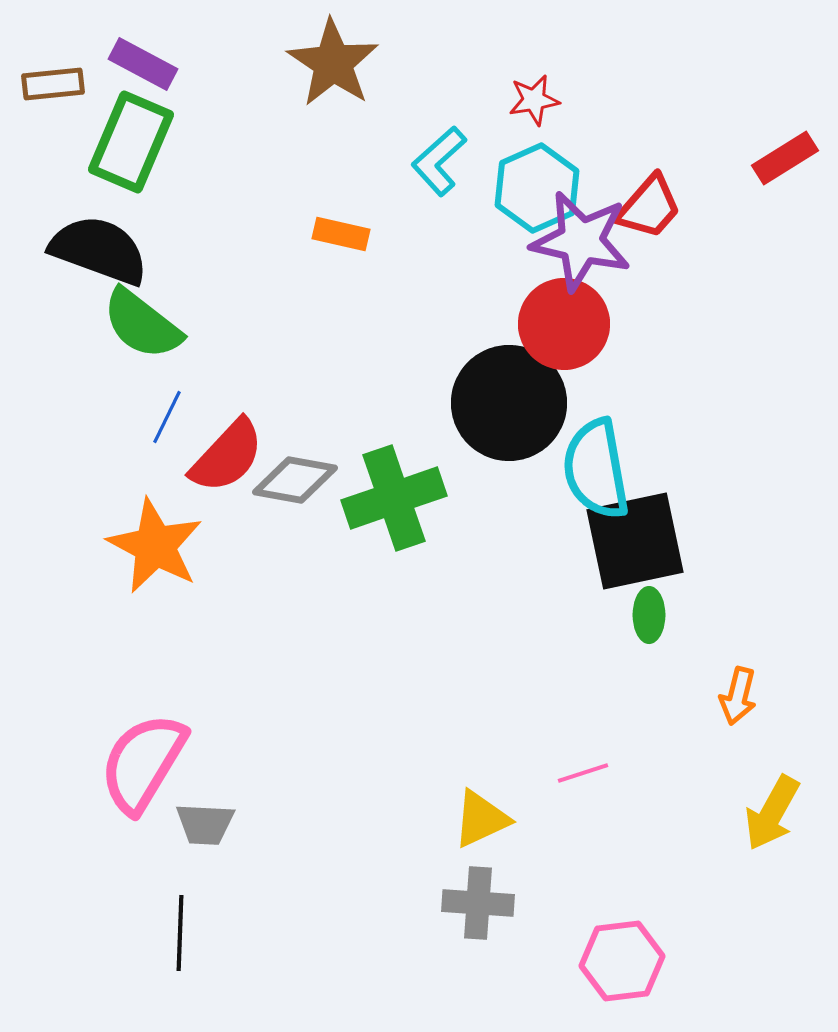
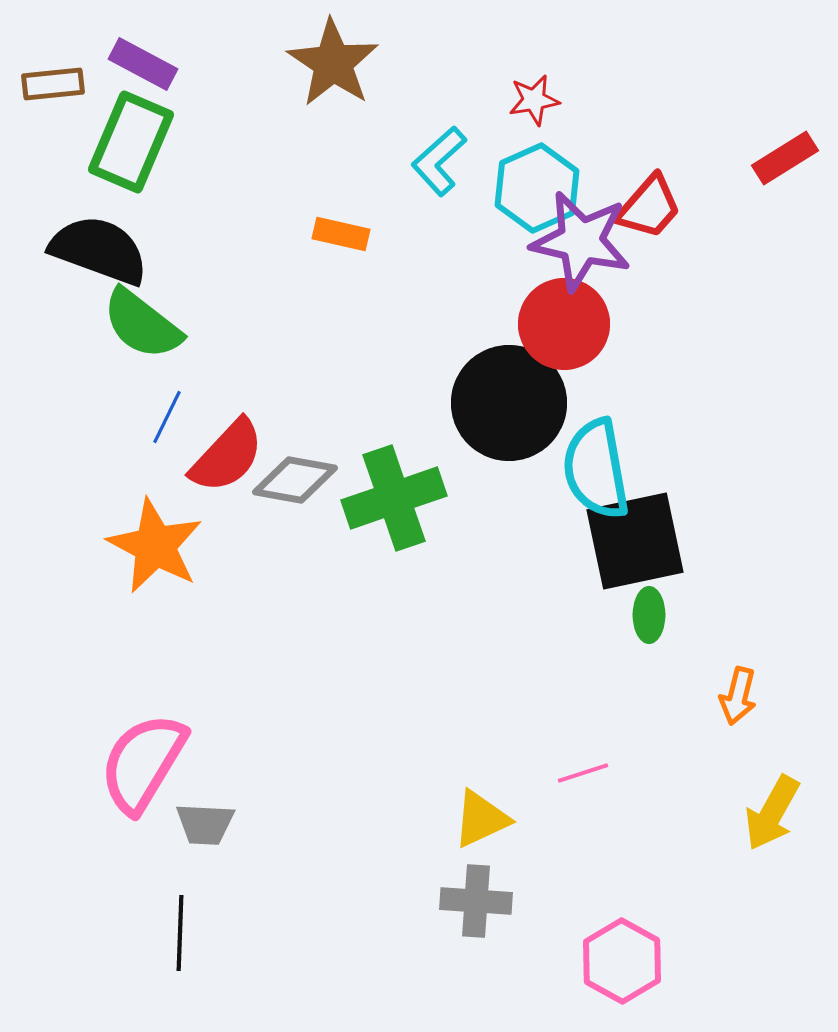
gray cross: moved 2 px left, 2 px up
pink hexagon: rotated 24 degrees counterclockwise
